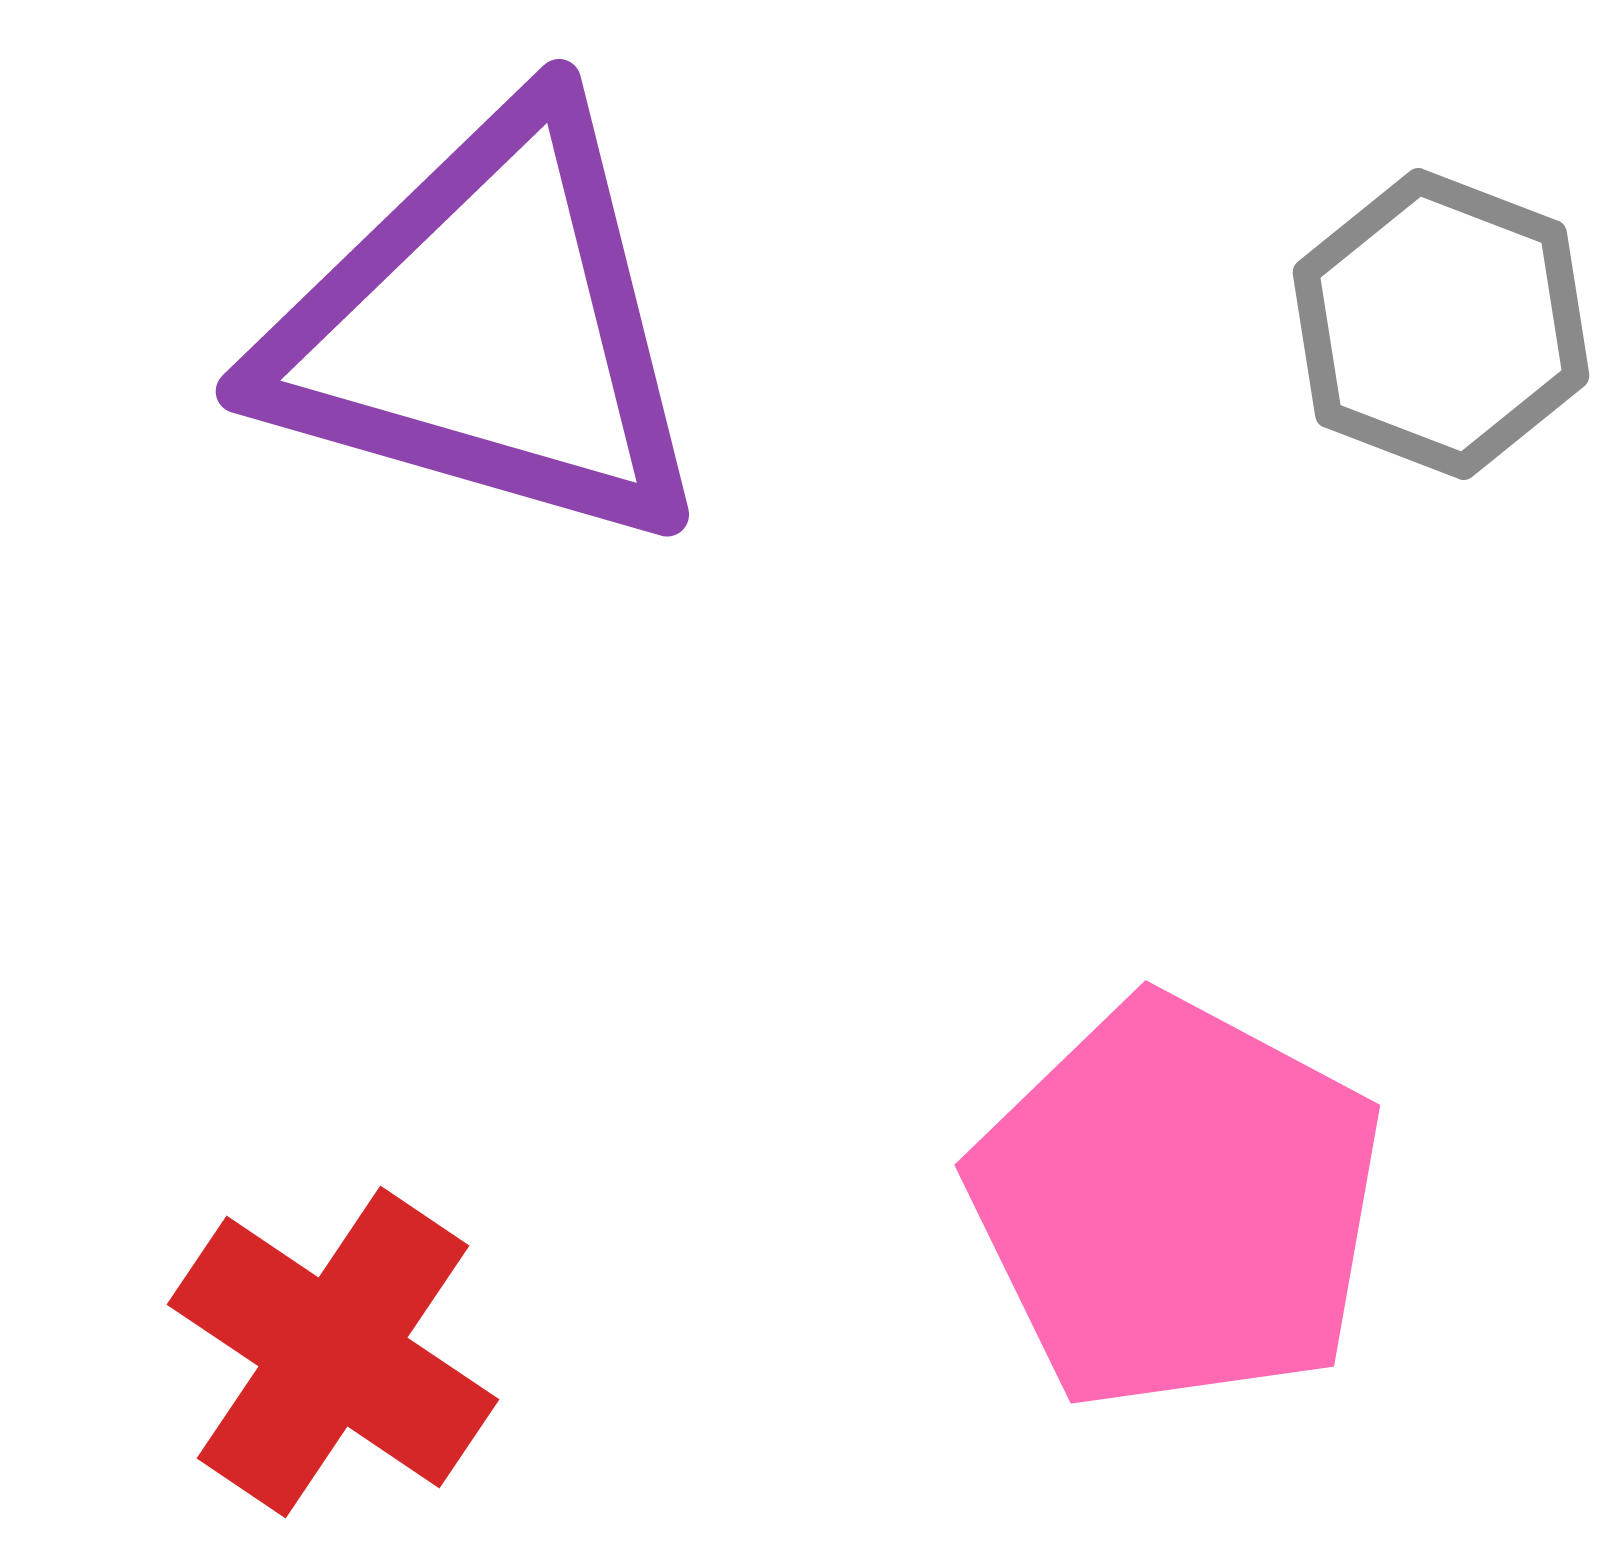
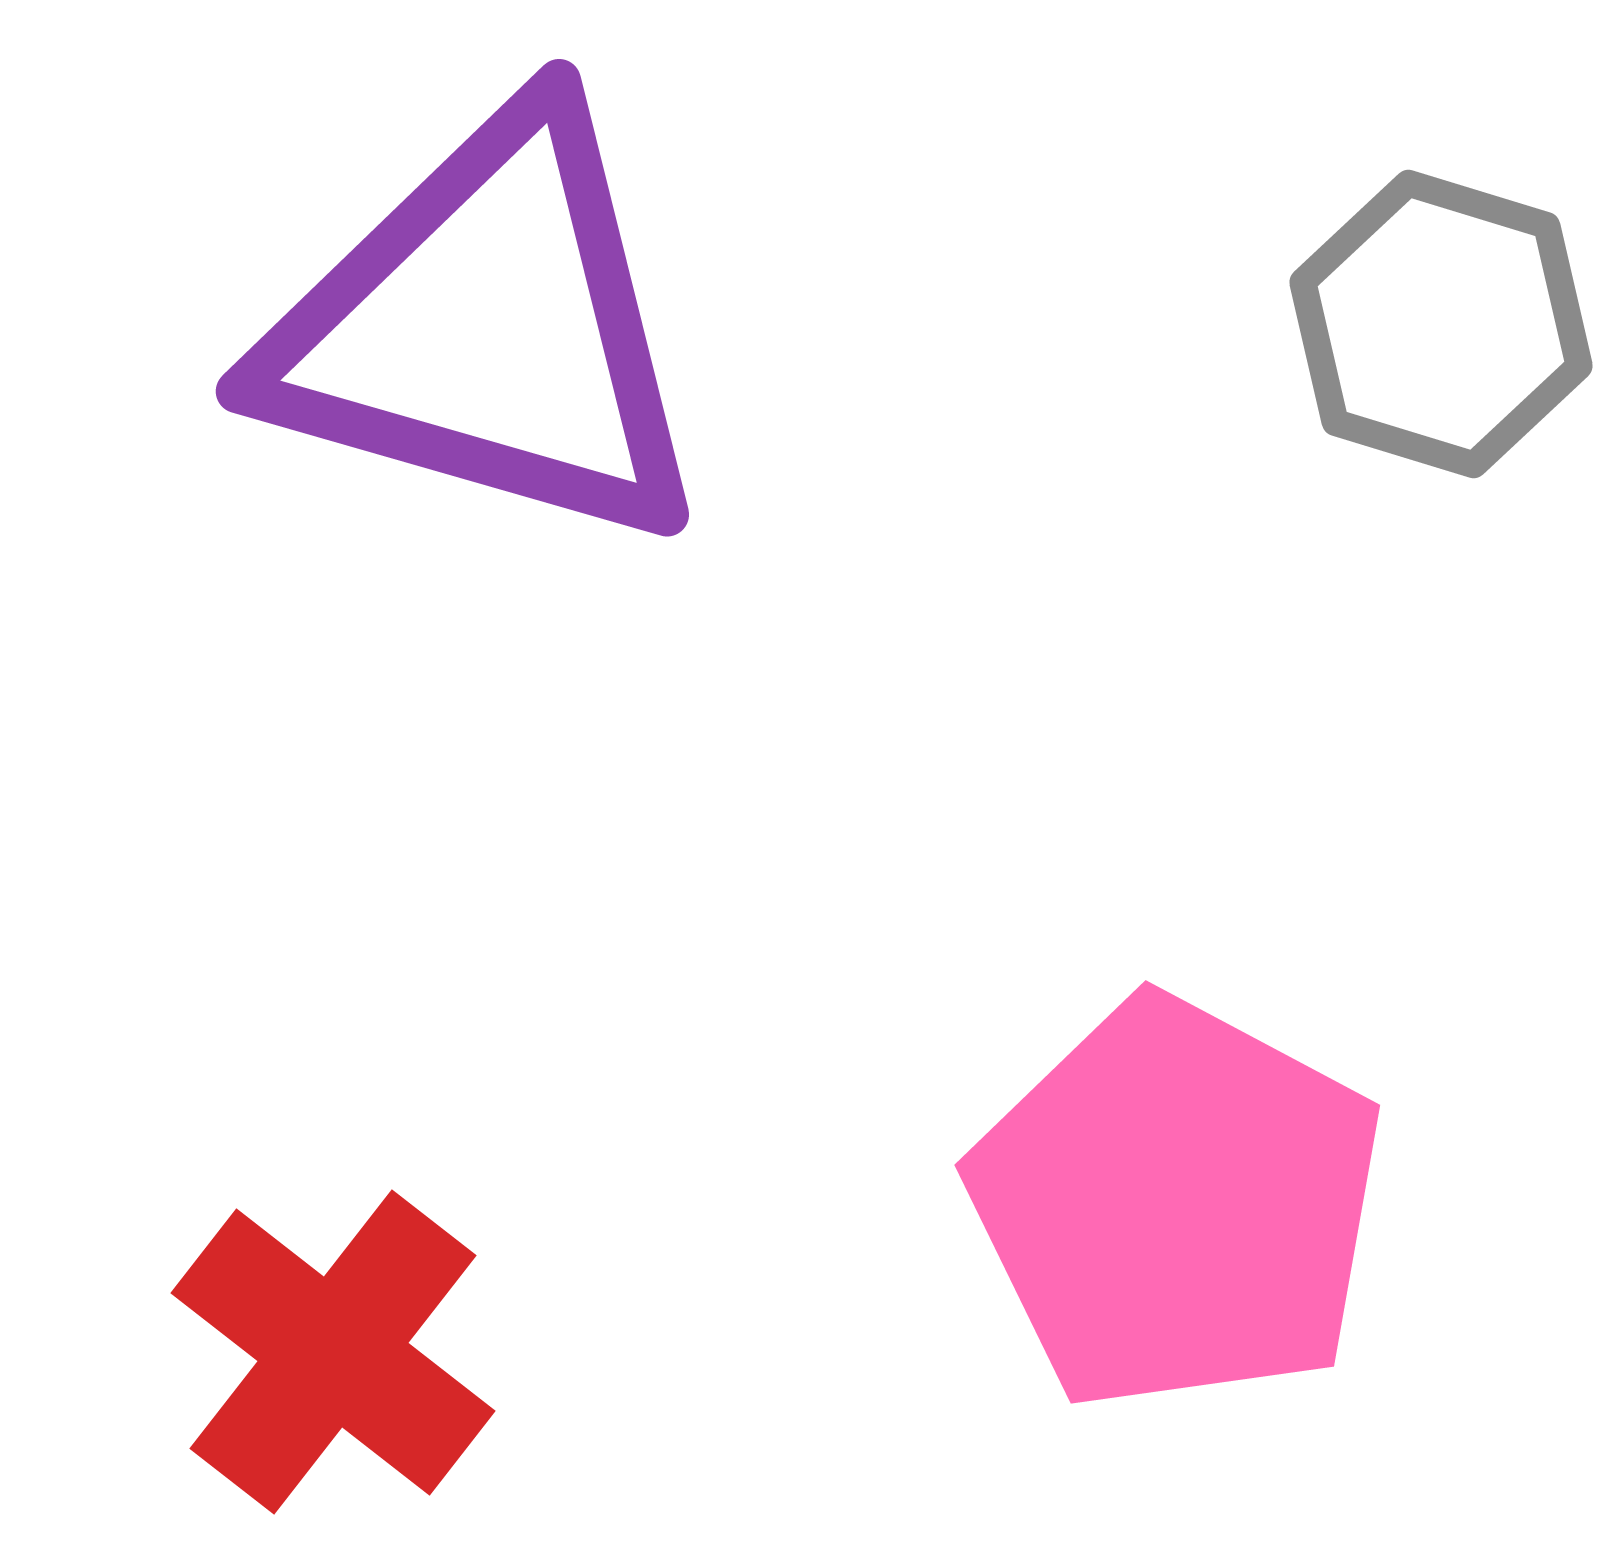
gray hexagon: rotated 4 degrees counterclockwise
red cross: rotated 4 degrees clockwise
